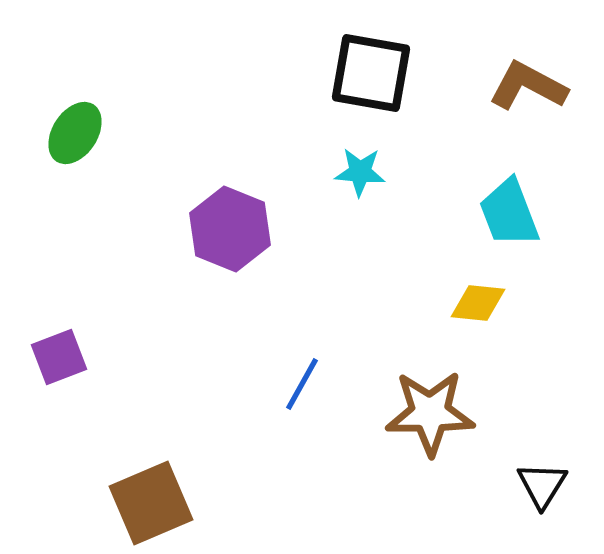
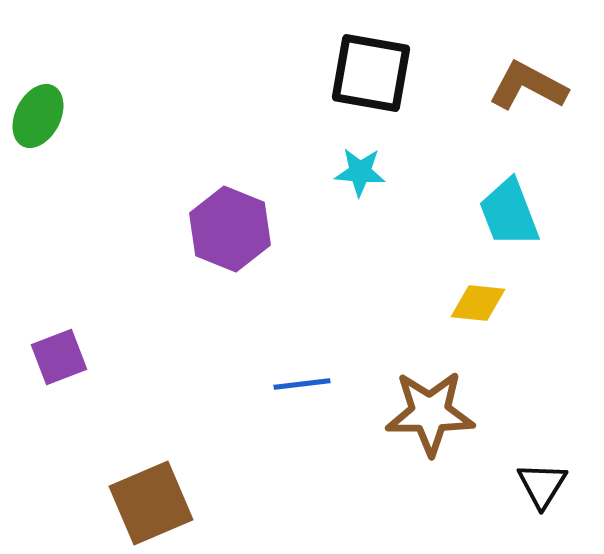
green ellipse: moved 37 px left, 17 px up; rotated 6 degrees counterclockwise
blue line: rotated 54 degrees clockwise
